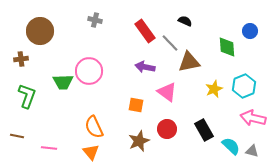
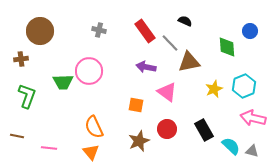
gray cross: moved 4 px right, 10 px down
purple arrow: moved 1 px right
